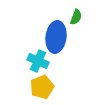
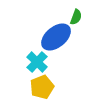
blue ellipse: rotated 44 degrees clockwise
cyan cross: moved 1 px left, 1 px down; rotated 20 degrees clockwise
